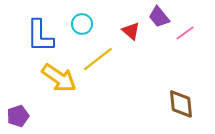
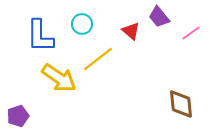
pink line: moved 6 px right
